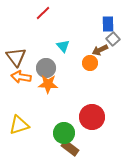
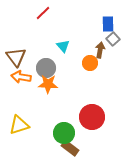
brown arrow: rotated 126 degrees clockwise
